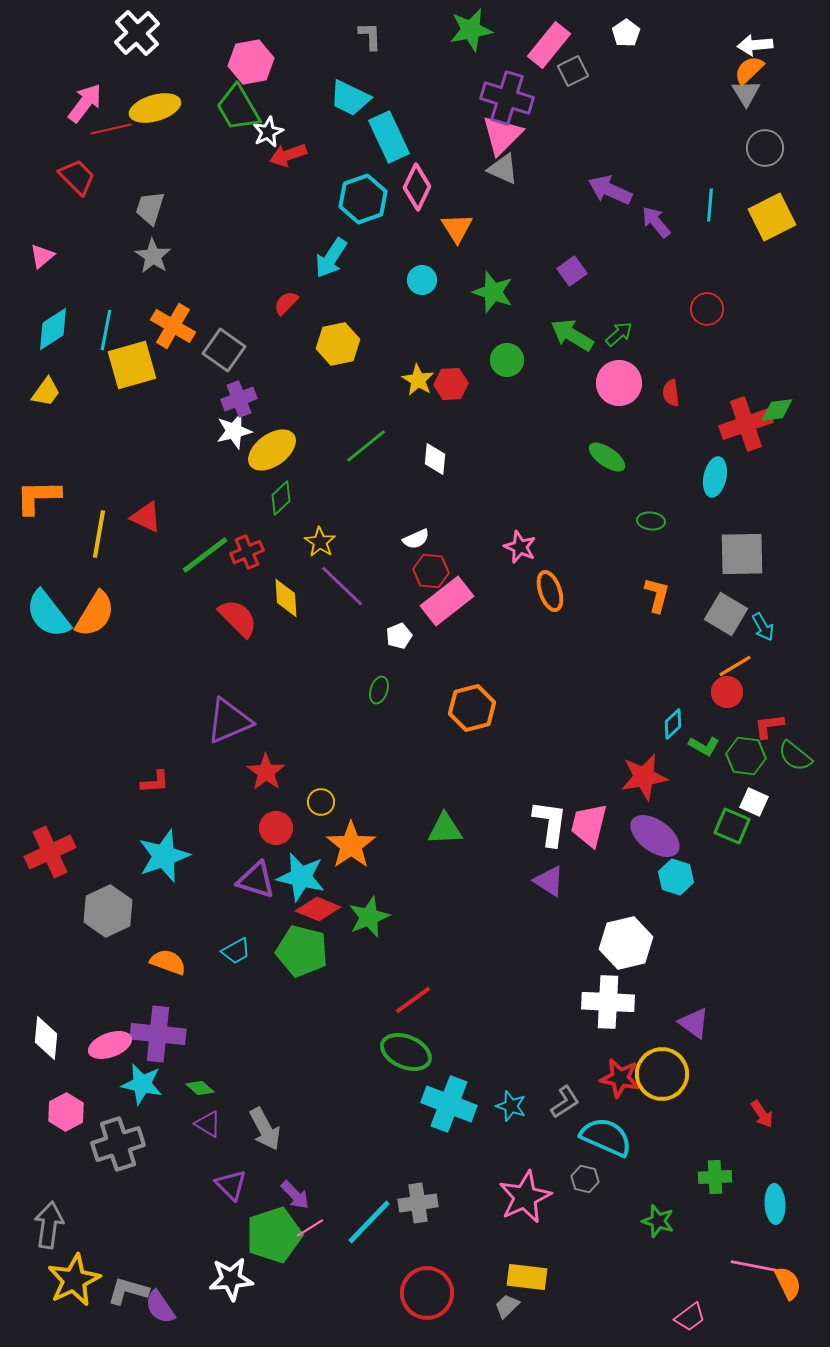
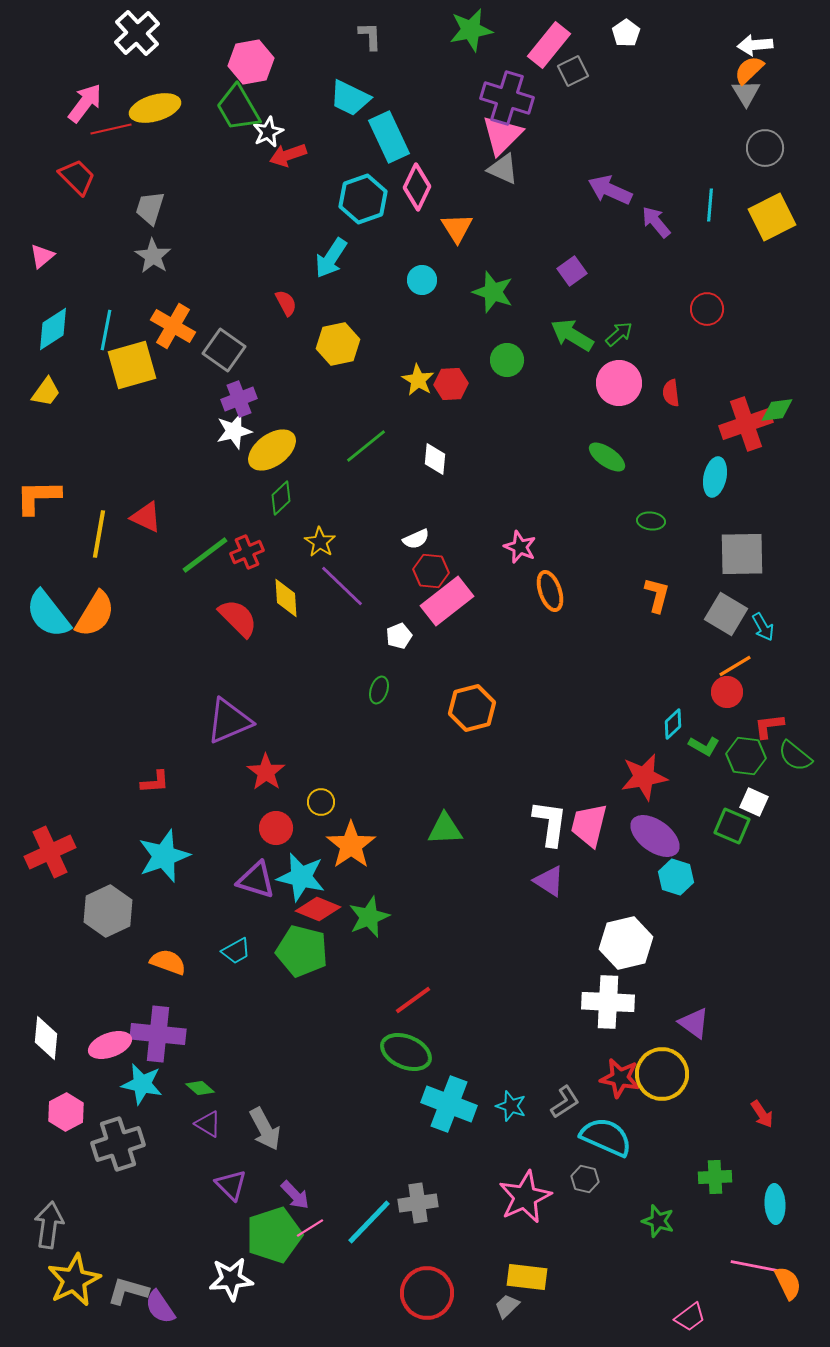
red semicircle at (286, 303): rotated 108 degrees clockwise
